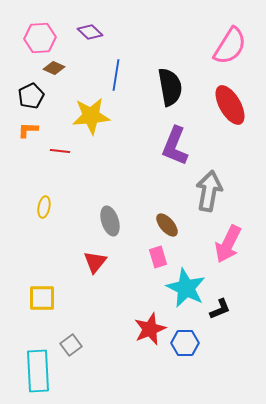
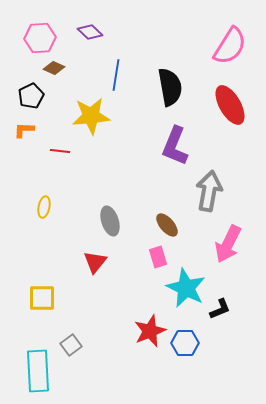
orange L-shape: moved 4 px left
red star: moved 2 px down
